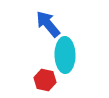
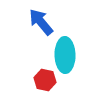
blue arrow: moved 7 px left, 2 px up
